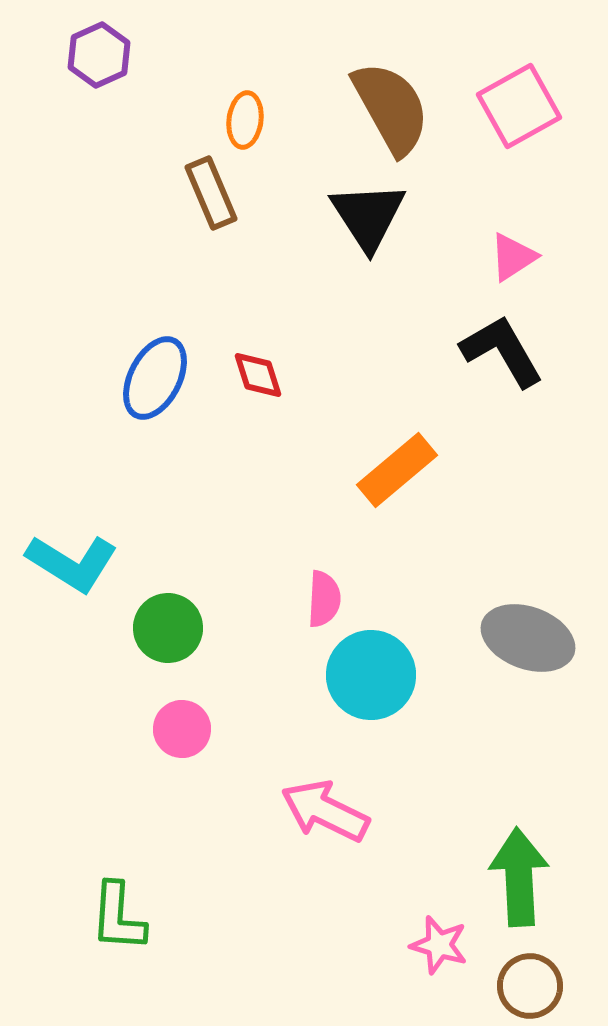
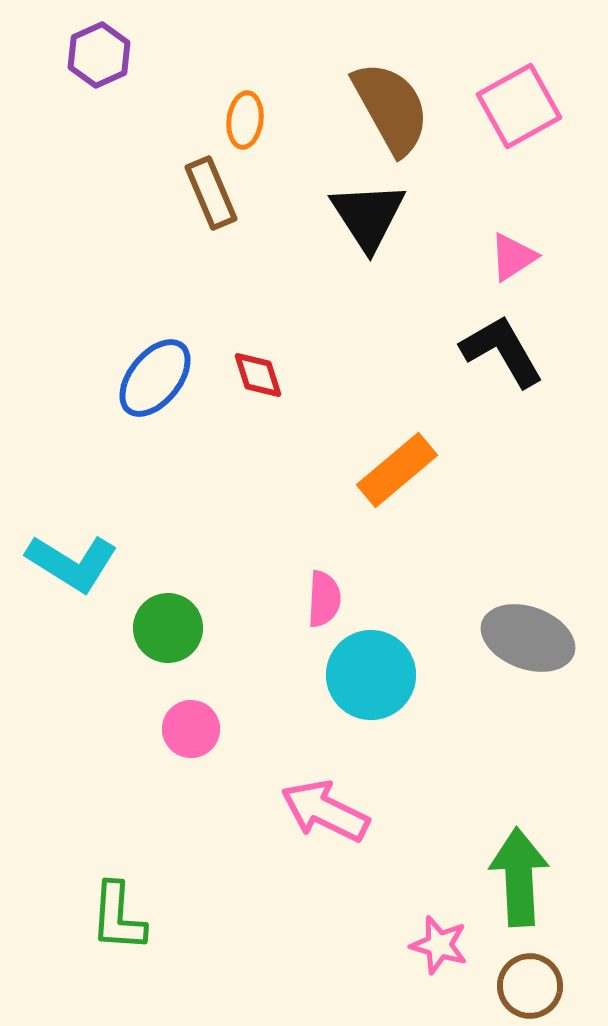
blue ellipse: rotated 12 degrees clockwise
pink circle: moved 9 px right
